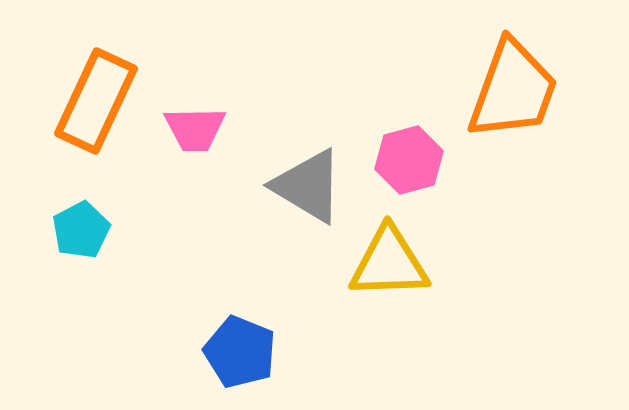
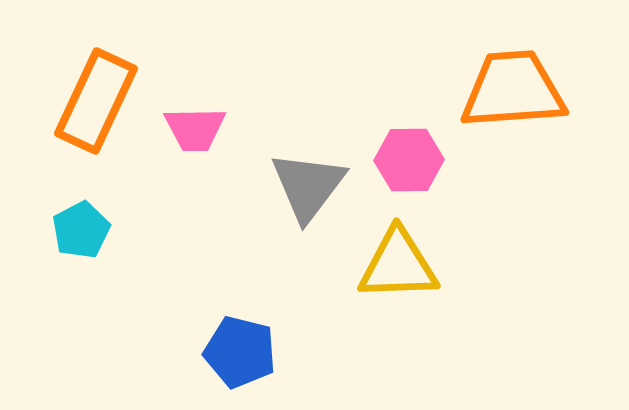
orange trapezoid: rotated 114 degrees counterclockwise
pink hexagon: rotated 14 degrees clockwise
gray triangle: rotated 36 degrees clockwise
yellow triangle: moved 9 px right, 2 px down
blue pentagon: rotated 8 degrees counterclockwise
